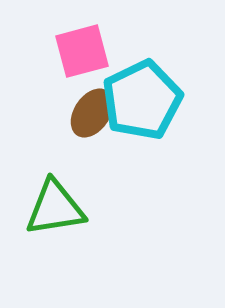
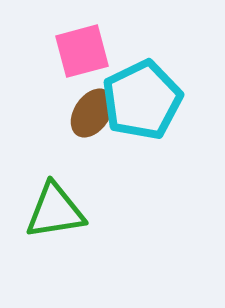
green triangle: moved 3 px down
